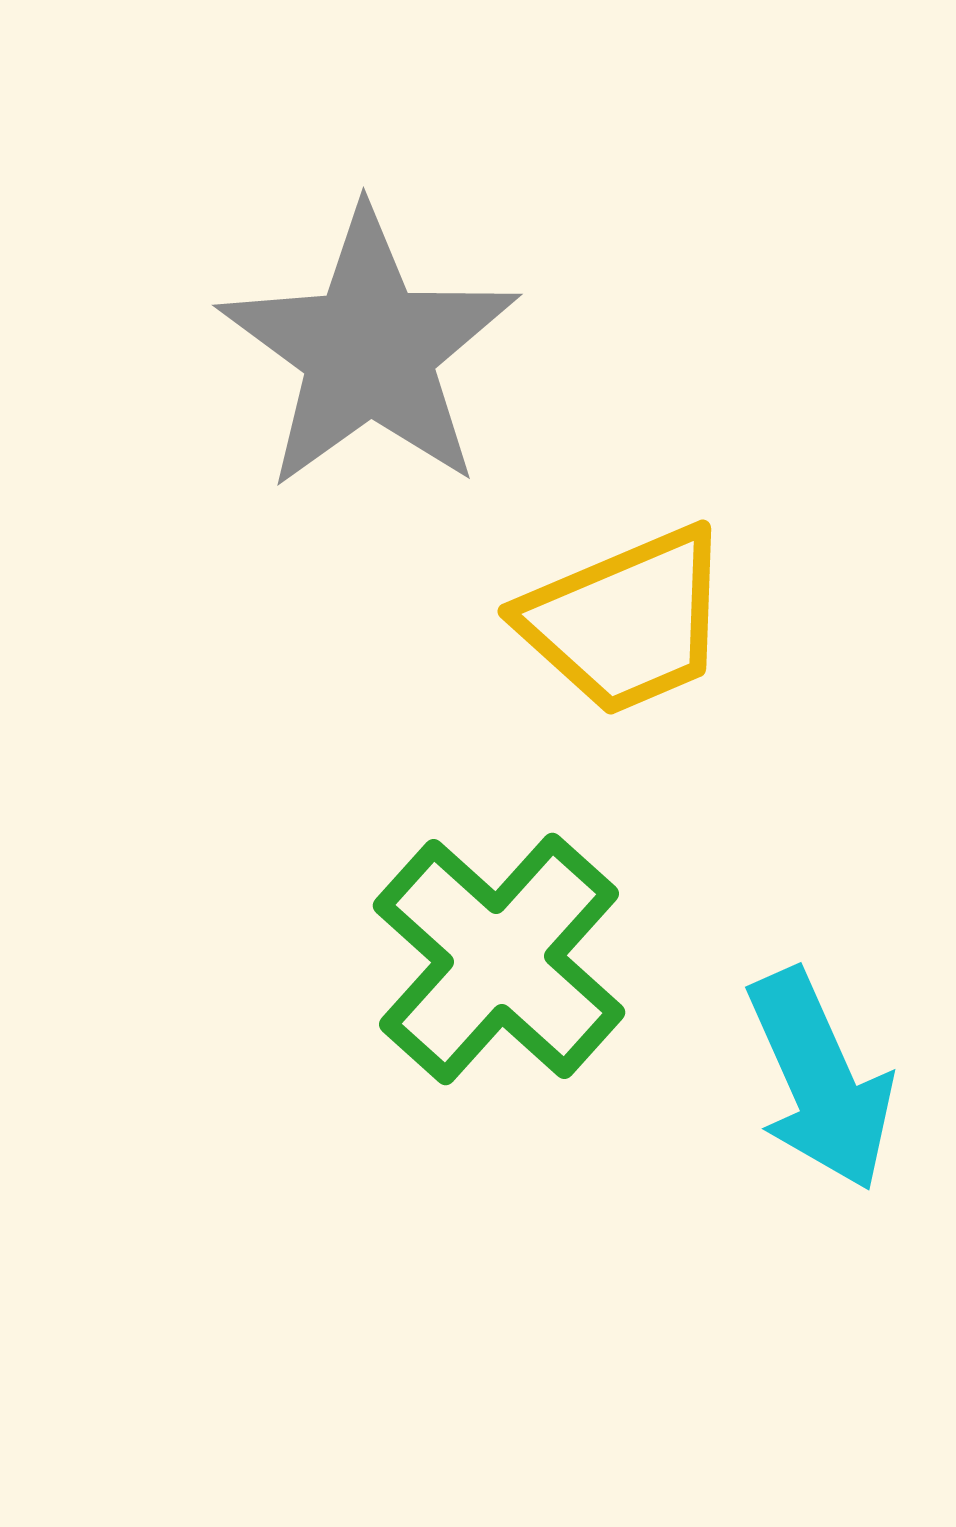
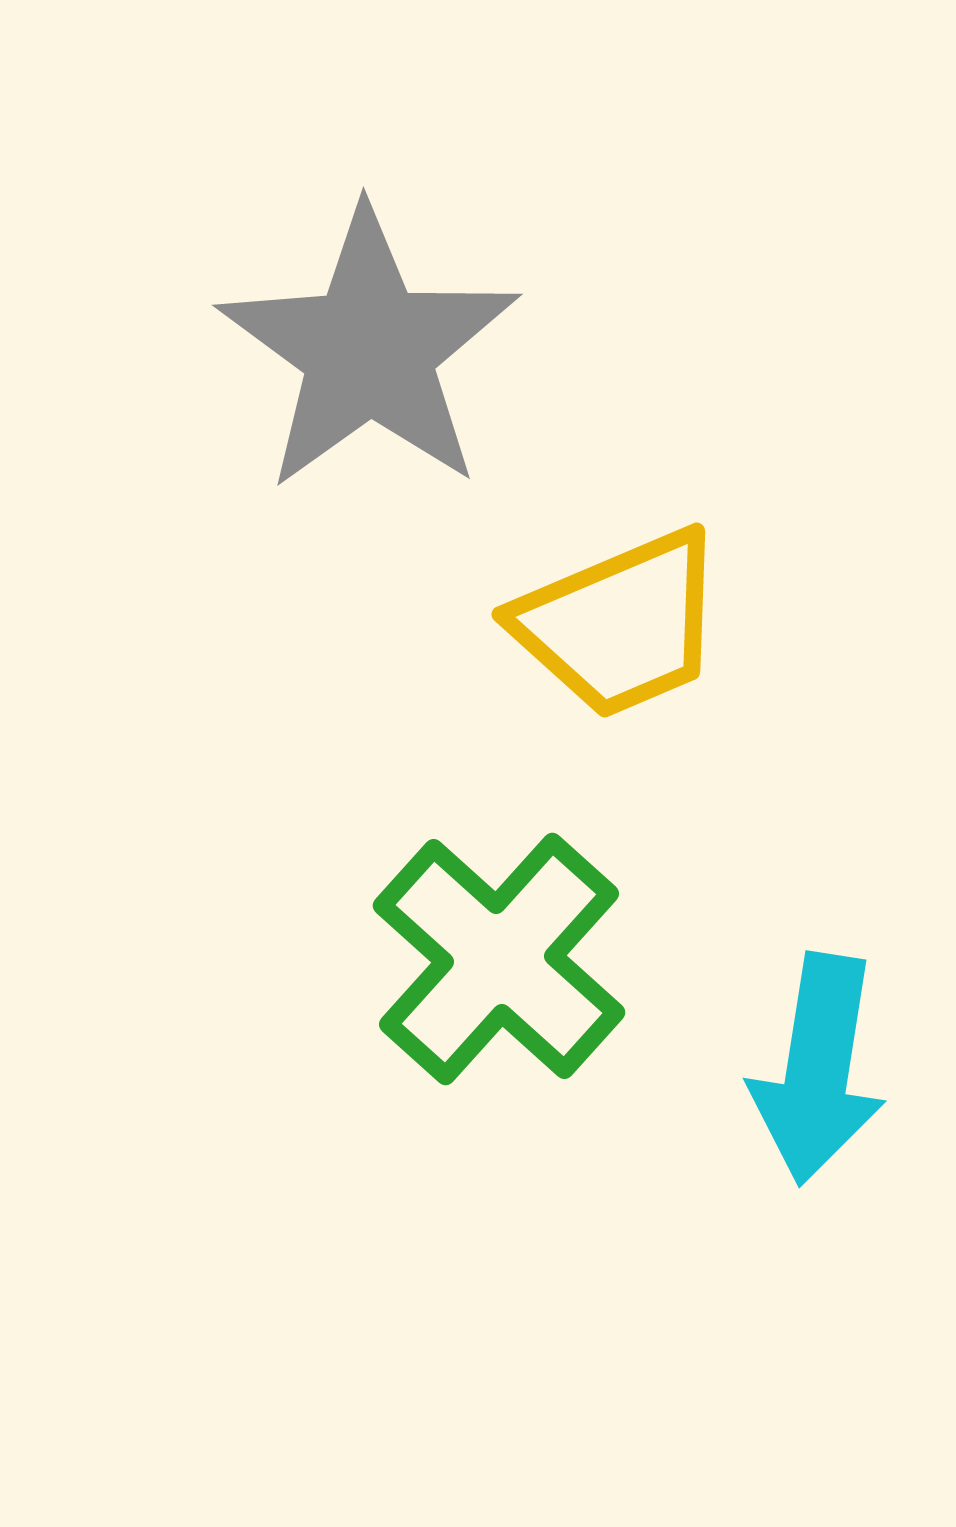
yellow trapezoid: moved 6 px left, 3 px down
cyan arrow: moved 2 px left, 11 px up; rotated 33 degrees clockwise
